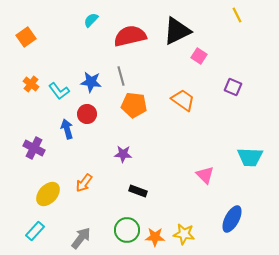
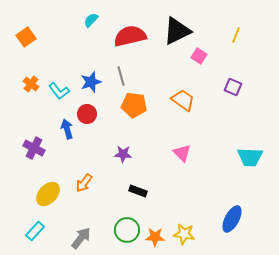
yellow line: moved 1 px left, 20 px down; rotated 49 degrees clockwise
blue star: rotated 25 degrees counterclockwise
pink triangle: moved 23 px left, 22 px up
